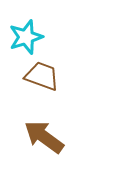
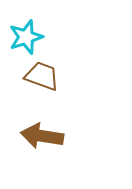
brown arrow: moved 2 px left, 1 px up; rotated 27 degrees counterclockwise
